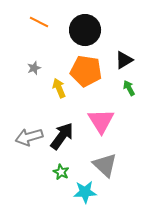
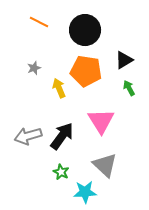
gray arrow: moved 1 px left, 1 px up
